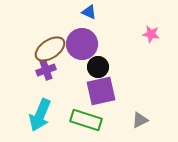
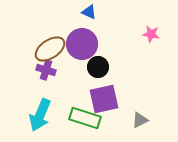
purple cross: rotated 36 degrees clockwise
purple square: moved 3 px right, 8 px down
green rectangle: moved 1 px left, 2 px up
